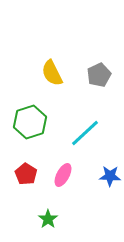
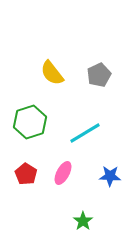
yellow semicircle: rotated 12 degrees counterclockwise
cyan line: rotated 12 degrees clockwise
pink ellipse: moved 2 px up
green star: moved 35 px right, 2 px down
